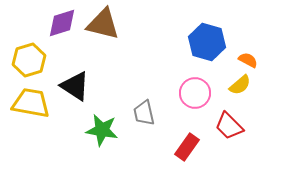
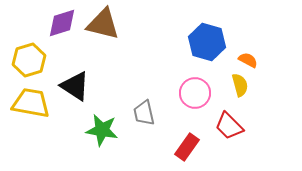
yellow semicircle: rotated 65 degrees counterclockwise
